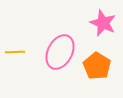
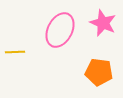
pink ellipse: moved 22 px up
orange pentagon: moved 2 px right, 6 px down; rotated 24 degrees counterclockwise
